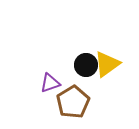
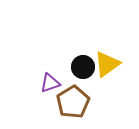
black circle: moved 3 px left, 2 px down
